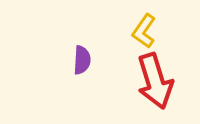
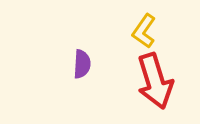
purple semicircle: moved 4 px down
